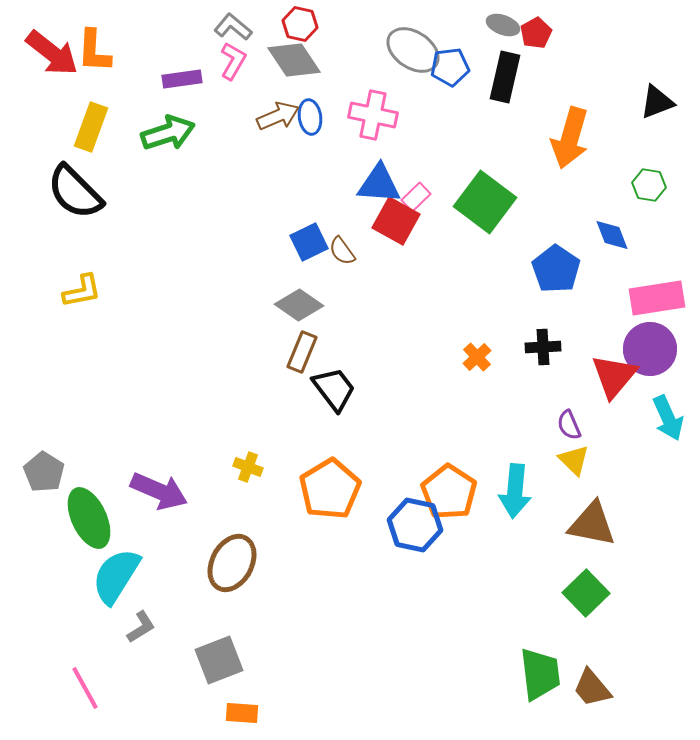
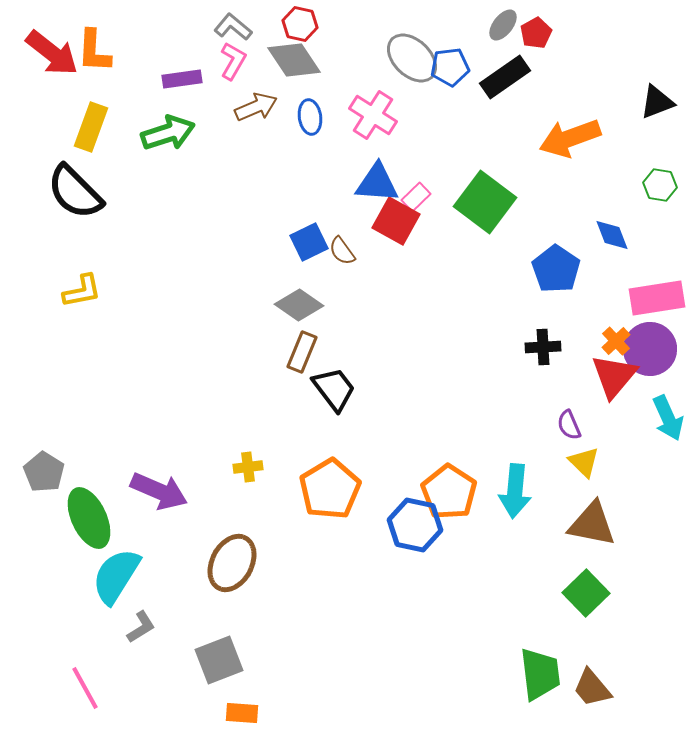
gray ellipse at (503, 25): rotated 72 degrees counterclockwise
gray ellipse at (413, 50): moved 1 px left, 8 px down; rotated 10 degrees clockwise
black rectangle at (505, 77): rotated 42 degrees clockwise
pink cross at (373, 115): rotated 21 degrees clockwise
brown arrow at (278, 116): moved 22 px left, 9 px up
orange arrow at (570, 138): rotated 54 degrees clockwise
blue triangle at (379, 184): moved 2 px left, 1 px up
green hexagon at (649, 185): moved 11 px right
orange cross at (477, 357): moved 139 px right, 16 px up
yellow triangle at (574, 460): moved 10 px right, 2 px down
yellow cross at (248, 467): rotated 28 degrees counterclockwise
